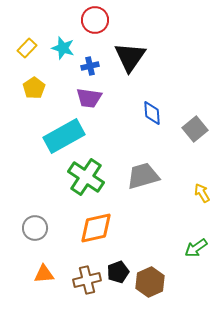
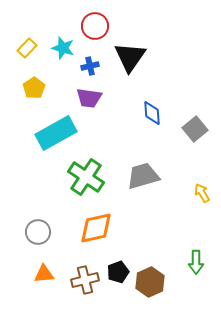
red circle: moved 6 px down
cyan rectangle: moved 8 px left, 3 px up
gray circle: moved 3 px right, 4 px down
green arrow: moved 14 px down; rotated 55 degrees counterclockwise
brown cross: moved 2 px left
